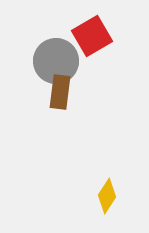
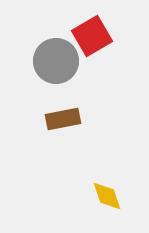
brown rectangle: moved 3 px right, 27 px down; rotated 72 degrees clockwise
yellow diamond: rotated 52 degrees counterclockwise
